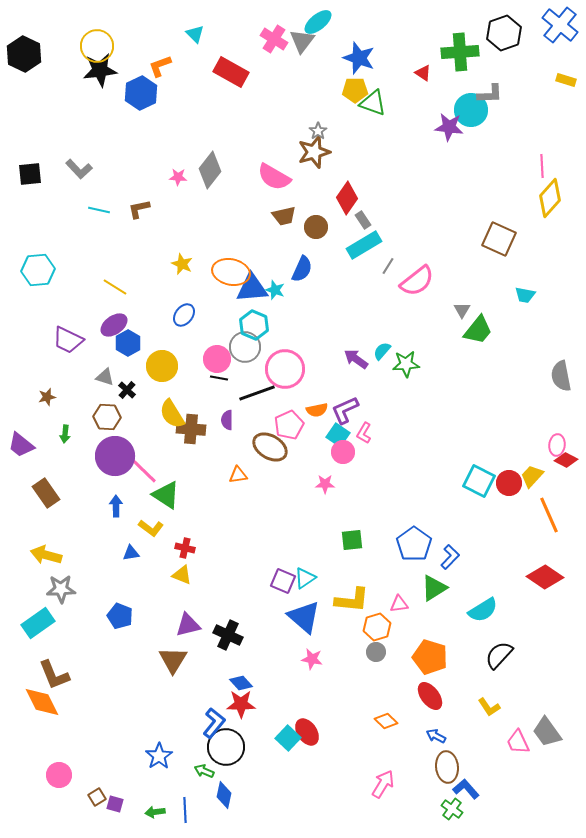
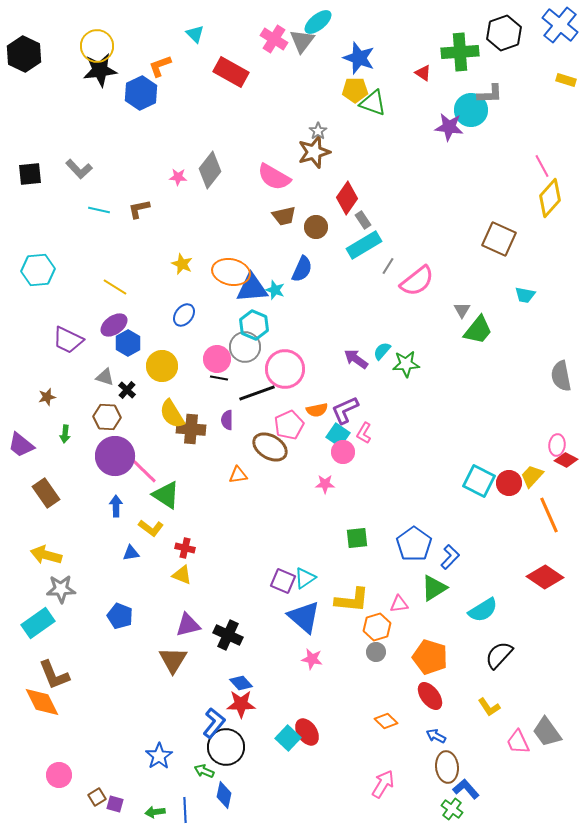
pink line at (542, 166): rotated 25 degrees counterclockwise
green square at (352, 540): moved 5 px right, 2 px up
